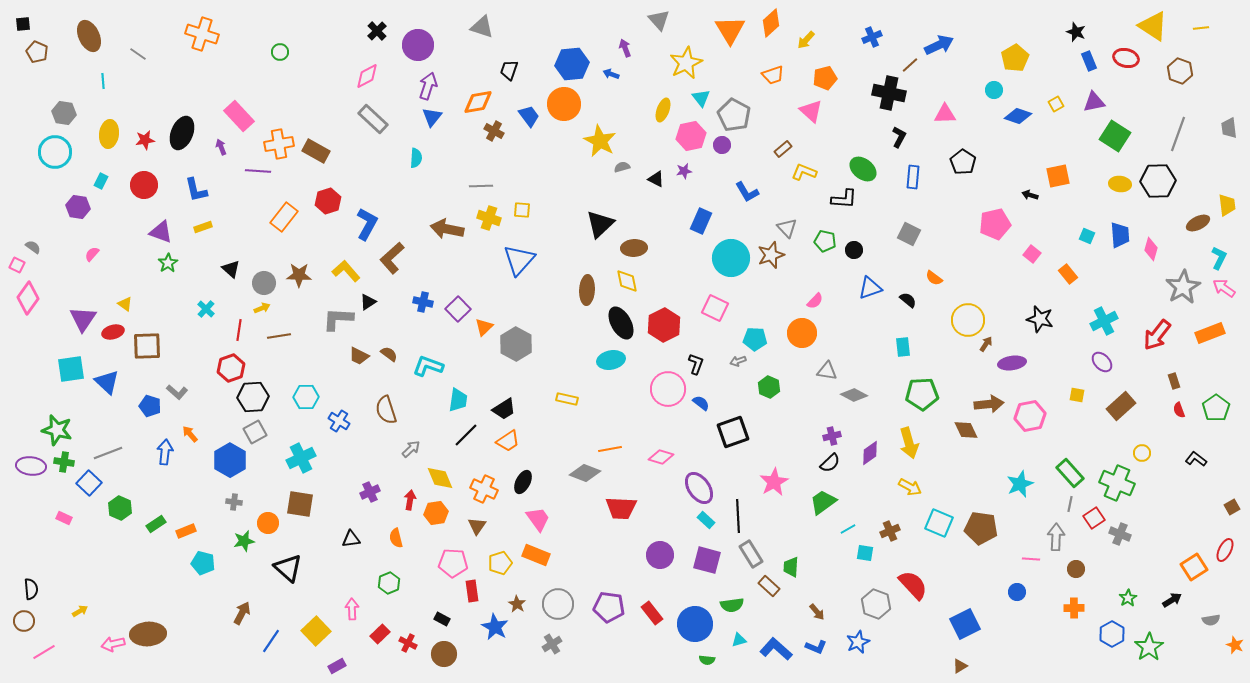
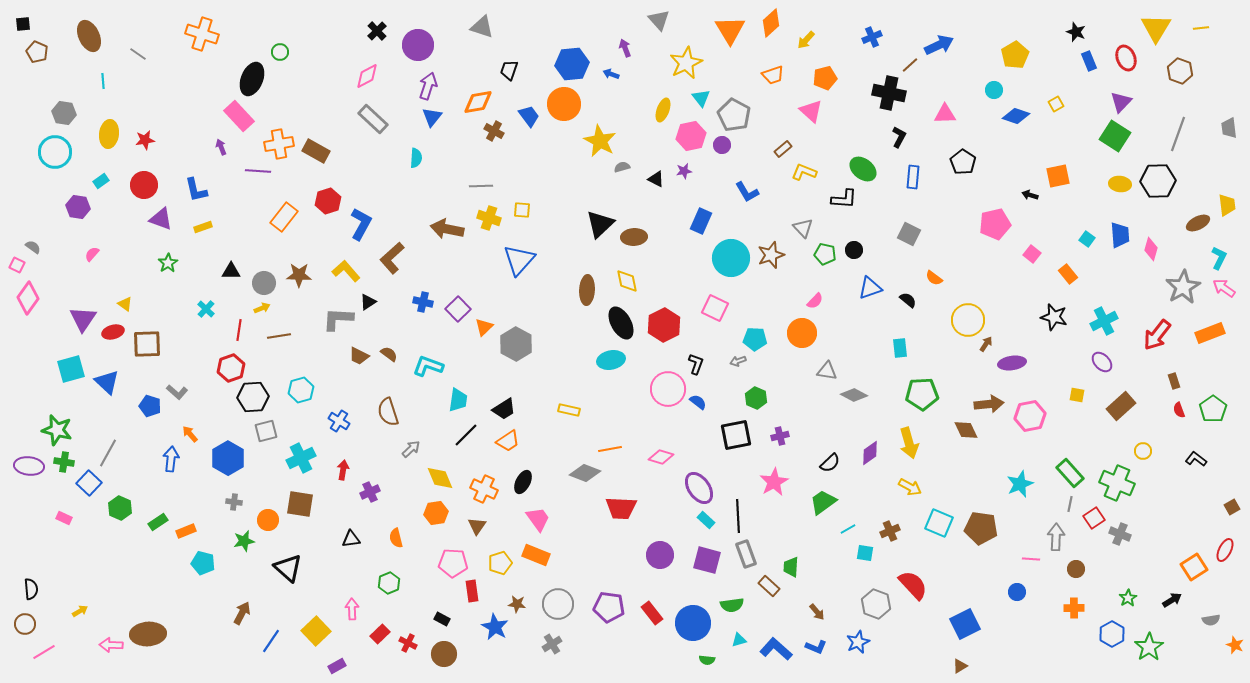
yellow triangle at (1153, 26): moved 3 px right, 2 px down; rotated 28 degrees clockwise
yellow pentagon at (1015, 58): moved 3 px up
red ellipse at (1126, 58): rotated 55 degrees clockwise
purple triangle at (1094, 102): moved 27 px right; rotated 35 degrees counterclockwise
blue diamond at (1018, 116): moved 2 px left
black ellipse at (182, 133): moved 70 px right, 54 px up
cyan rectangle at (101, 181): rotated 28 degrees clockwise
blue L-shape at (367, 224): moved 6 px left
gray triangle at (787, 228): moved 16 px right
purple triangle at (161, 232): moved 13 px up
cyan square at (1087, 236): moved 3 px down; rotated 14 degrees clockwise
green pentagon at (825, 241): moved 13 px down
brown ellipse at (634, 248): moved 11 px up
black triangle at (231, 269): moved 2 px down; rotated 42 degrees counterclockwise
black star at (1040, 319): moved 14 px right, 2 px up
brown square at (147, 346): moved 2 px up
cyan rectangle at (903, 347): moved 3 px left, 1 px down
cyan square at (71, 369): rotated 8 degrees counterclockwise
green hexagon at (769, 387): moved 13 px left, 11 px down
cyan hexagon at (306, 397): moved 5 px left, 7 px up; rotated 15 degrees counterclockwise
yellow rectangle at (567, 399): moved 2 px right, 11 px down
blue semicircle at (701, 403): moved 3 px left, 1 px up
green pentagon at (1216, 408): moved 3 px left, 1 px down
brown semicircle at (386, 410): moved 2 px right, 2 px down
gray square at (255, 432): moved 11 px right, 1 px up; rotated 15 degrees clockwise
black square at (733, 432): moved 3 px right, 3 px down; rotated 8 degrees clockwise
purple cross at (832, 436): moved 52 px left
blue arrow at (165, 452): moved 6 px right, 7 px down
gray line at (108, 453): rotated 40 degrees counterclockwise
yellow circle at (1142, 453): moved 1 px right, 2 px up
blue hexagon at (230, 460): moved 2 px left, 2 px up
purple ellipse at (31, 466): moved 2 px left
red arrow at (410, 500): moved 67 px left, 30 px up
orange circle at (268, 523): moved 3 px up
green rectangle at (156, 524): moved 2 px right, 2 px up
gray rectangle at (751, 554): moved 5 px left; rotated 12 degrees clockwise
brown star at (517, 604): rotated 24 degrees counterclockwise
brown circle at (24, 621): moved 1 px right, 3 px down
blue circle at (695, 624): moved 2 px left, 1 px up
pink arrow at (113, 644): moved 2 px left, 1 px down; rotated 15 degrees clockwise
